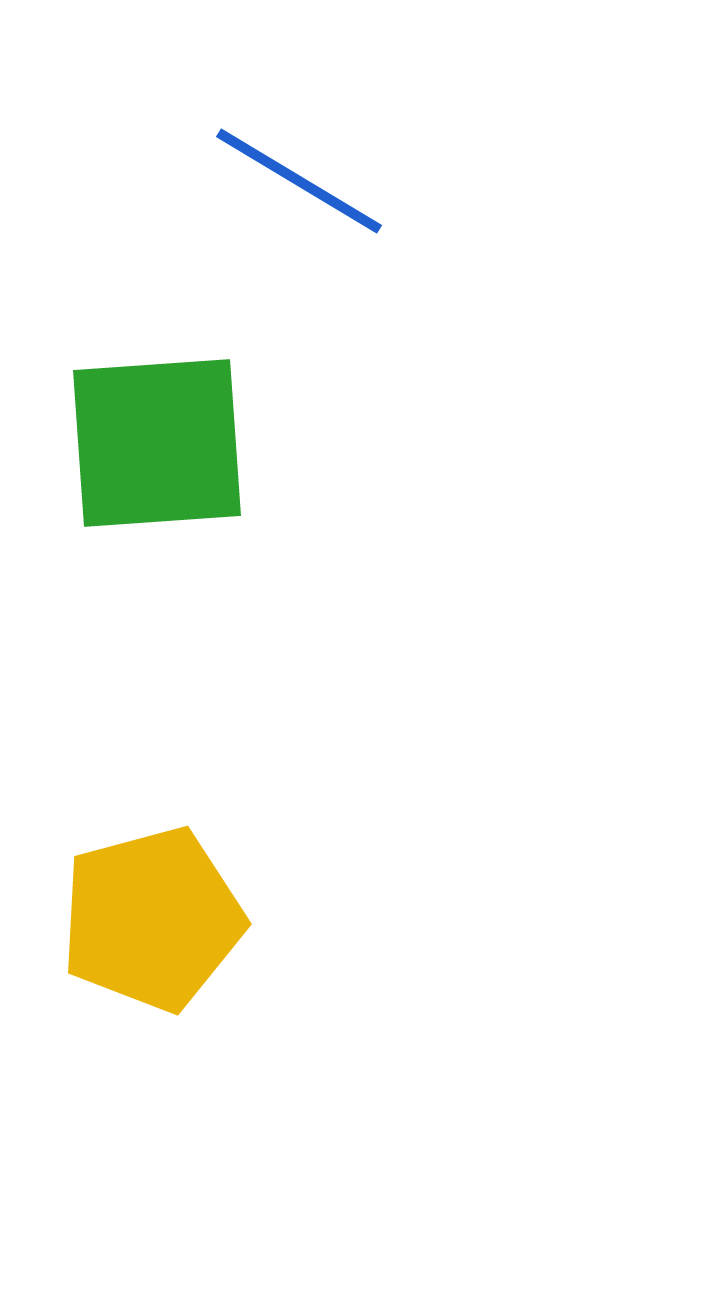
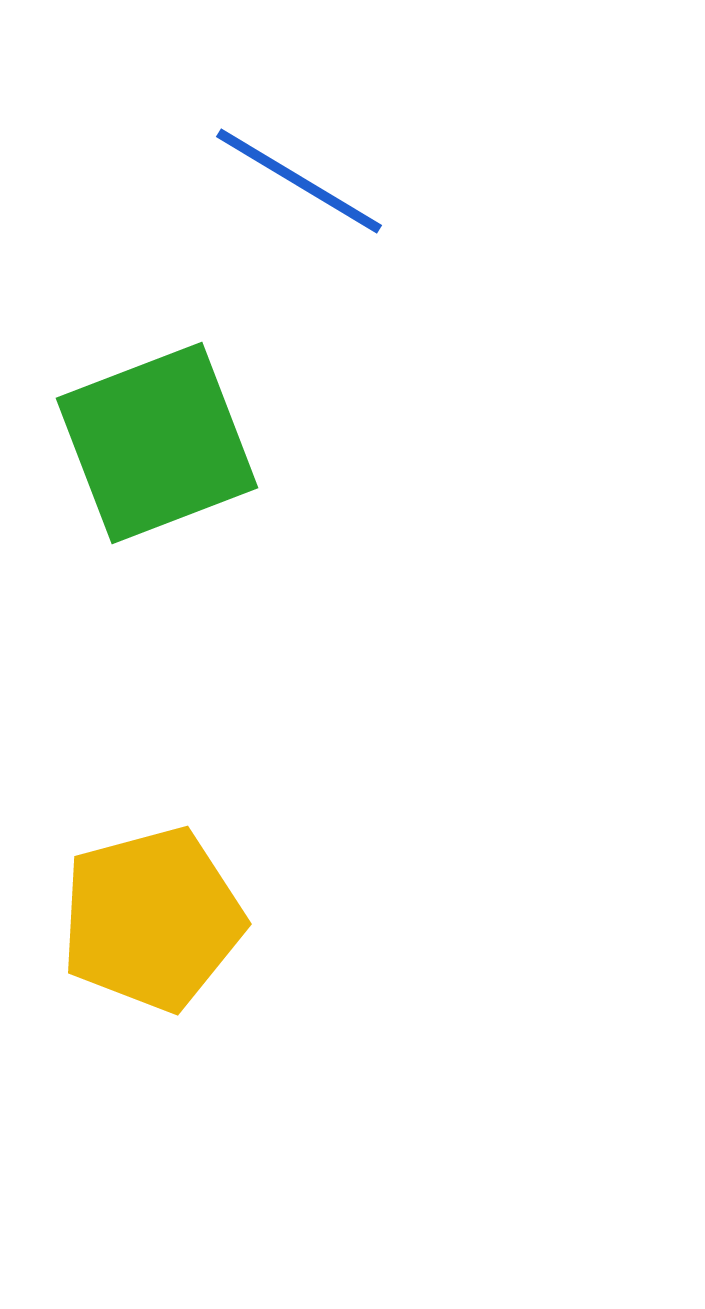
green square: rotated 17 degrees counterclockwise
